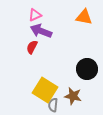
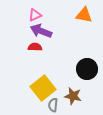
orange triangle: moved 2 px up
red semicircle: moved 3 px right; rotated 64 degrees clockwise
yellow square: moved 2 px left, 2 px up; rotated 20 degrees clockwise
